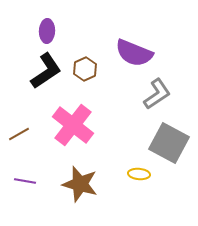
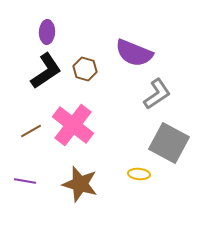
purple ellipse: moved 1 px down
brown hexagon: rotated 20 degrees counterclockwise
brown line: moved 12 px right, 3 px up
